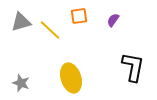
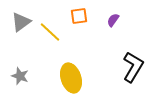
gray triangle: rotated 20 degrees counterclockwise
yellow line: moved 2 px down
black L-shape: rotated 20 degrees clockwise
gray star: moved 1 px left, 7 px up
